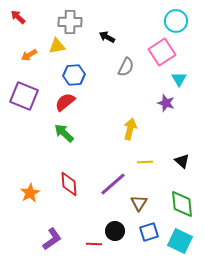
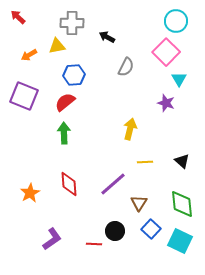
gray cross: moved 2 px right, 1 px down
pink square: moved 4 px right; rotated 12 degrees counterclockwise
green arrow: rotated 45 degrees clockwise
blue square: moved 2 px right, 3 px up; rotated 30 degrees counterclockwise
